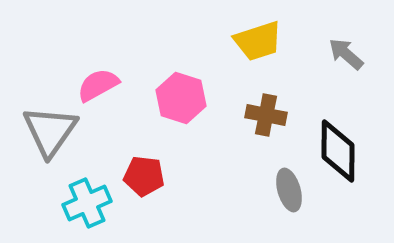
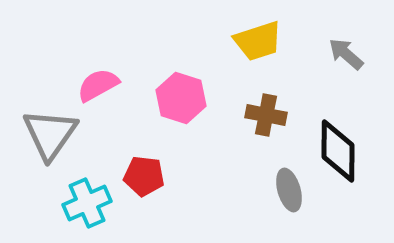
gray triangle: moved 3 px down
